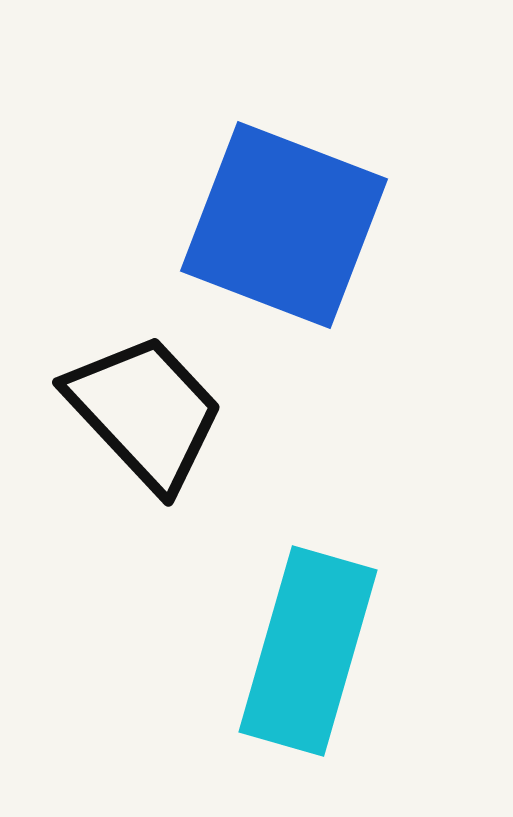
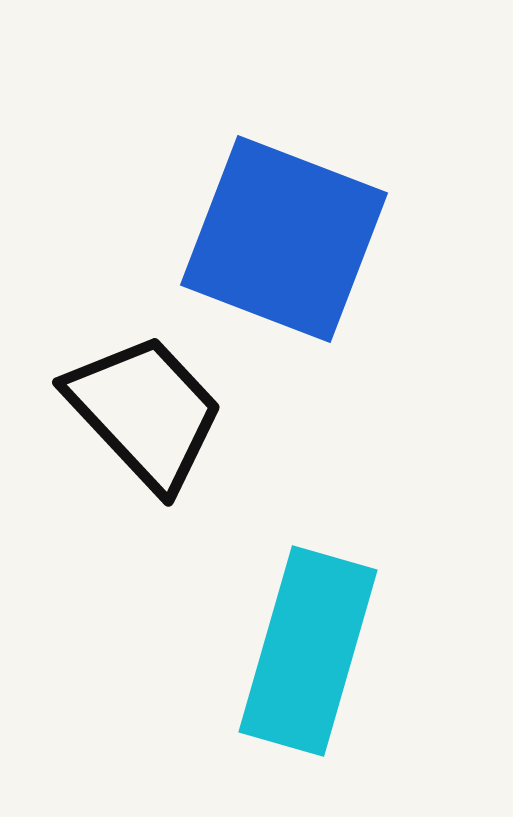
blue square: moved 14 px down
